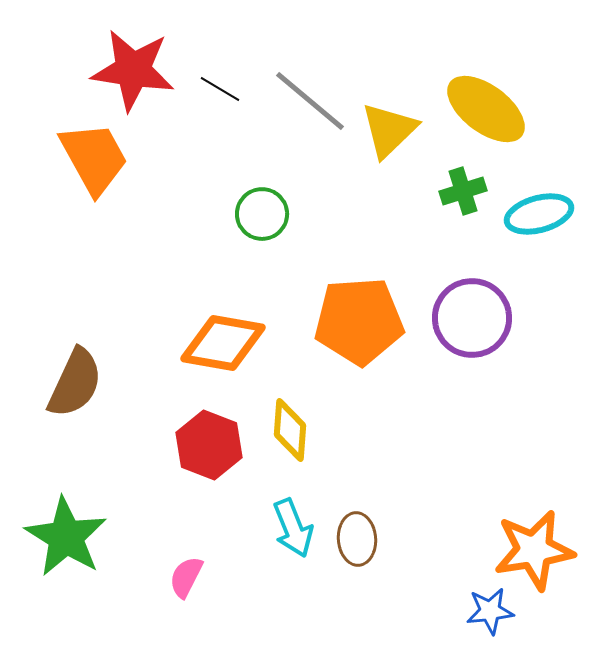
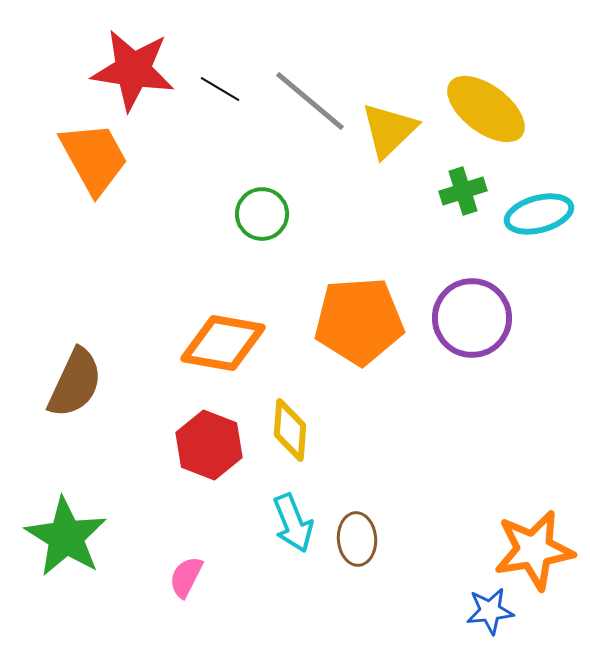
cyan arrow: moved 5 px up
